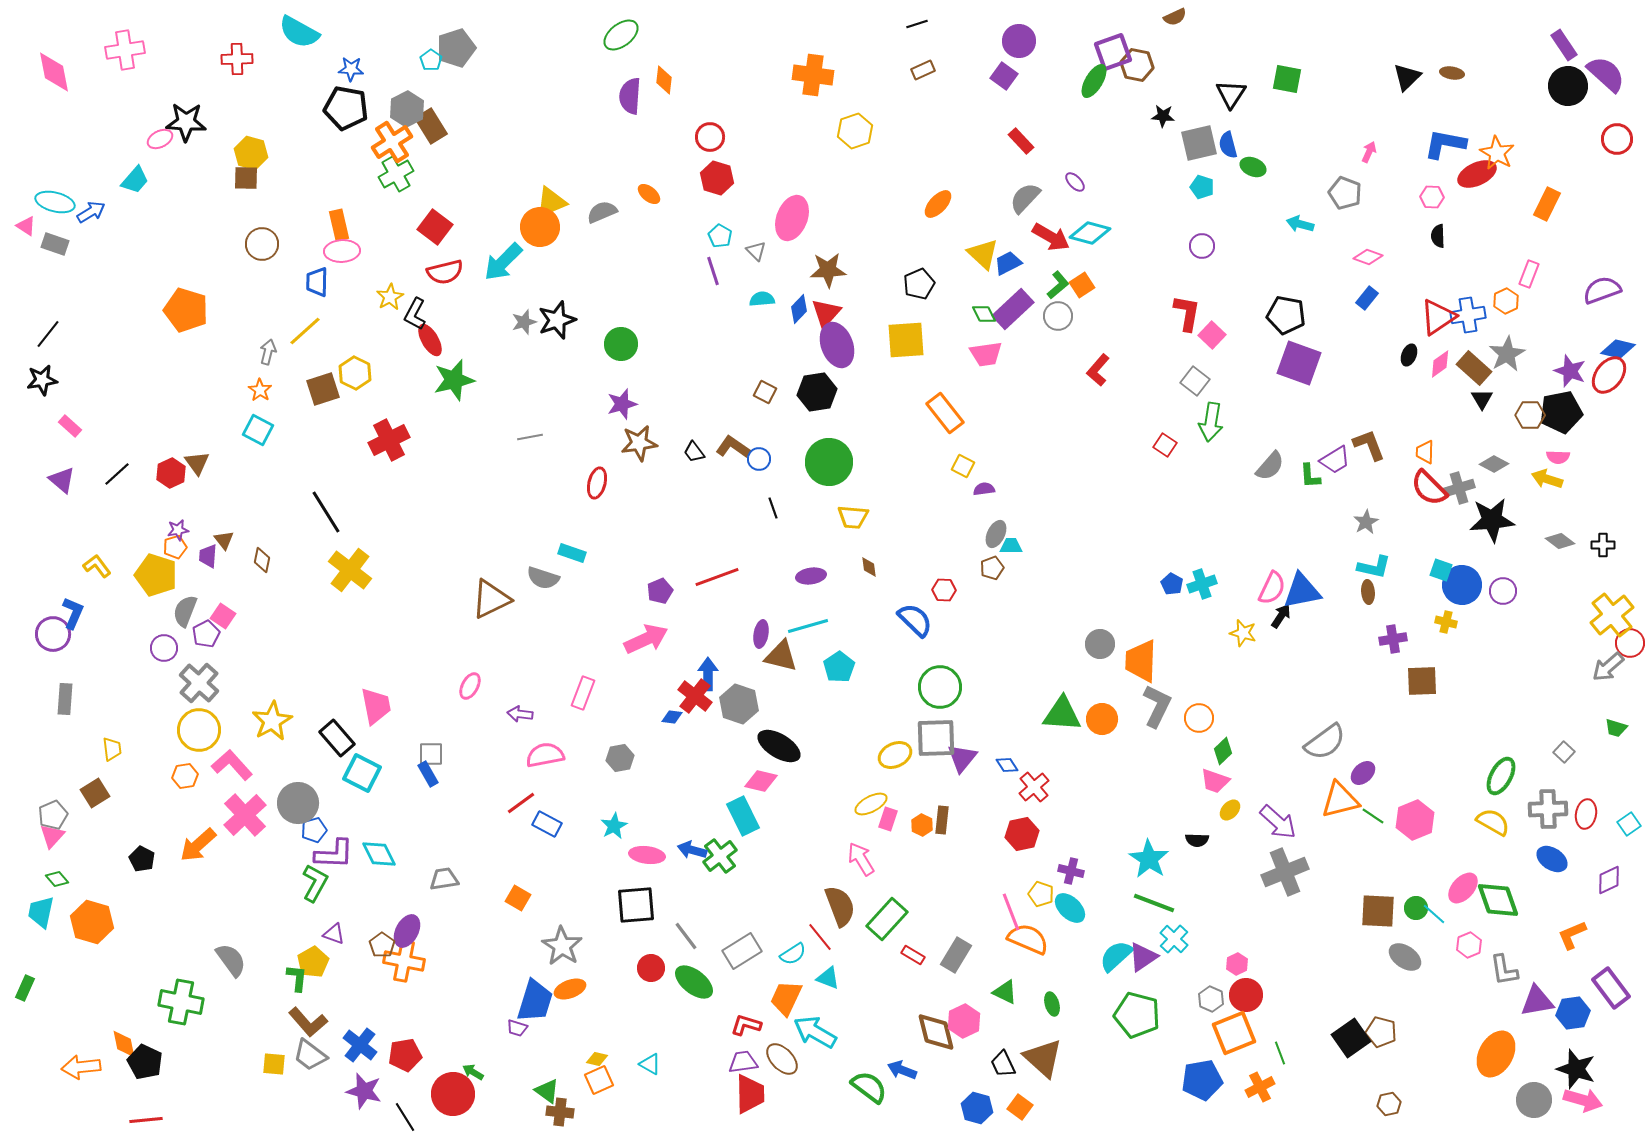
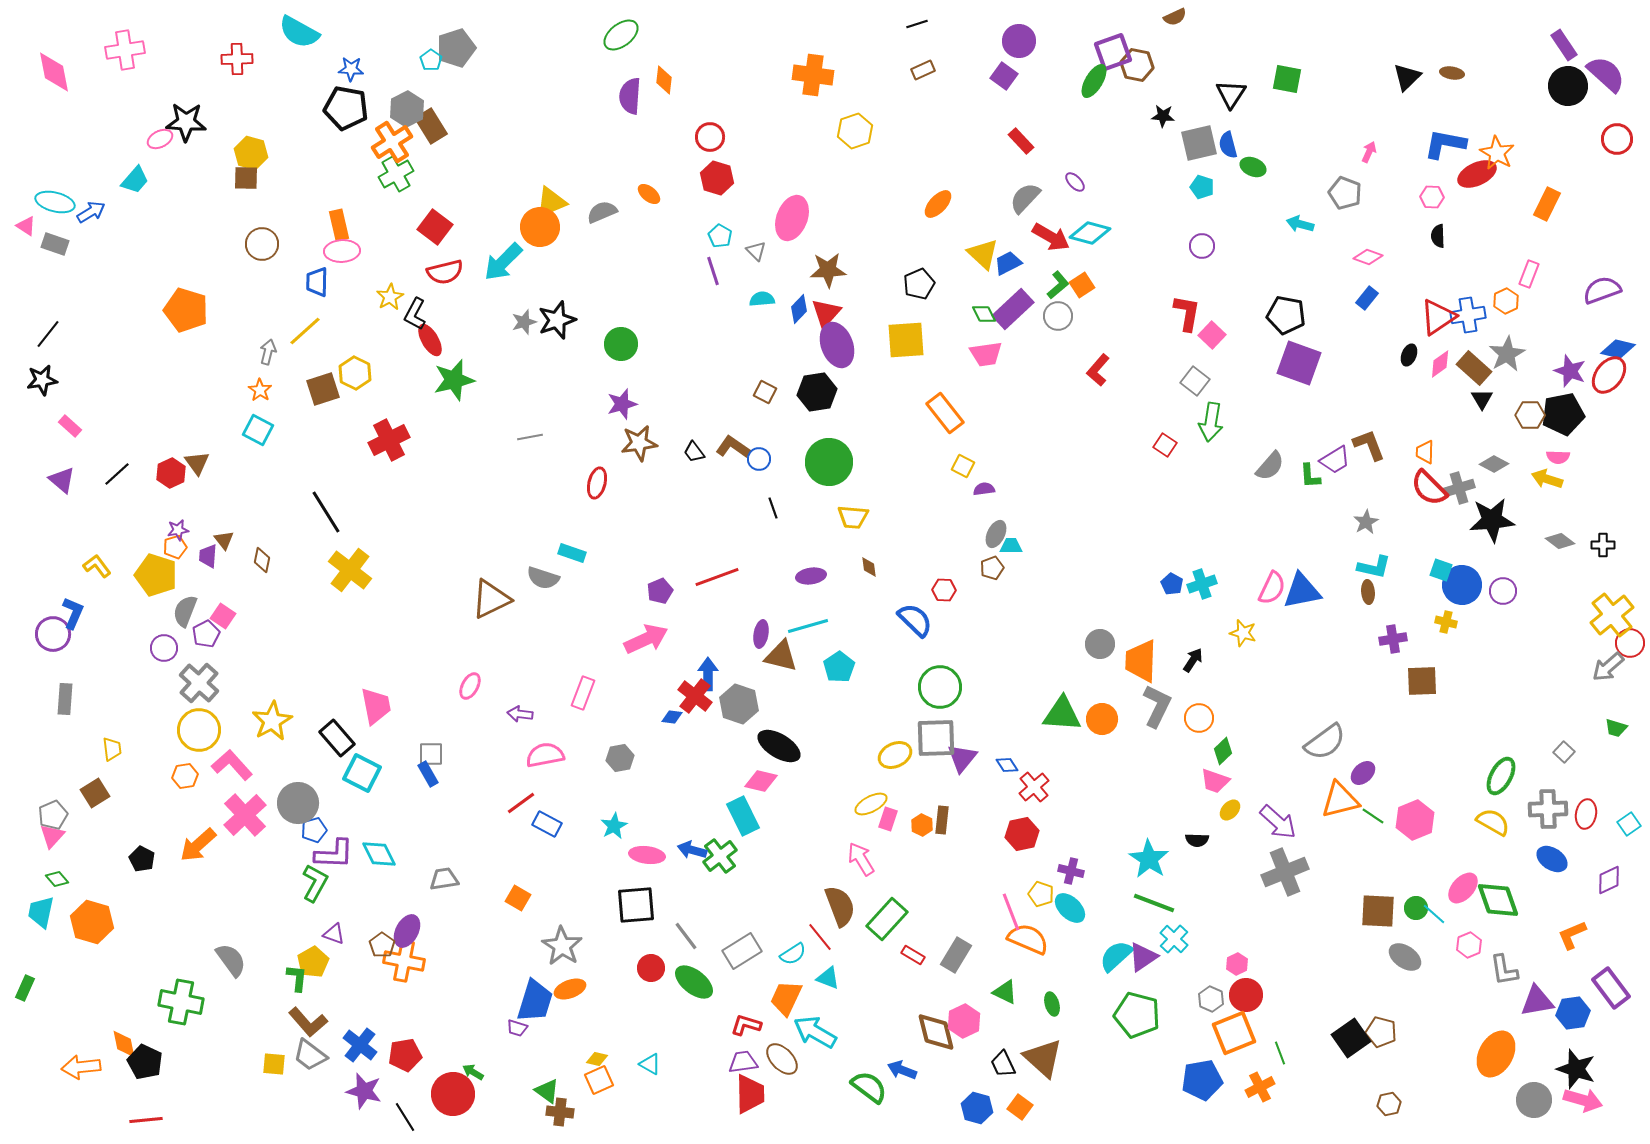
black pentagon at (1561, 412): moved 2 px right, 2 px down
black arrow at (1281, 616): moved 88 px left, 44 px down
